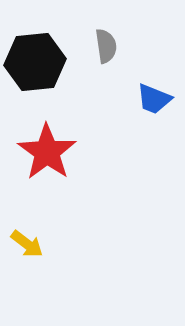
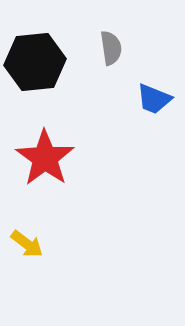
gray semicircle: moved 5 px right, 2 px down
red star: moved 2 px left, 6 px down
